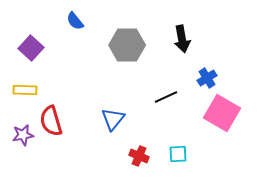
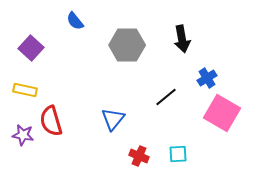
yellow rectangle: rotated 10 degrees clockwise
black line: rotated 15 degrees counterclockwise
purple star: rotated 20 degrees clockwise
